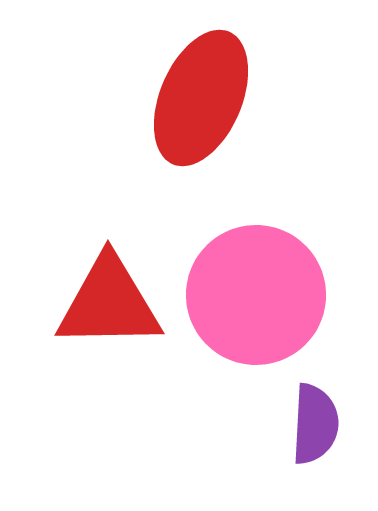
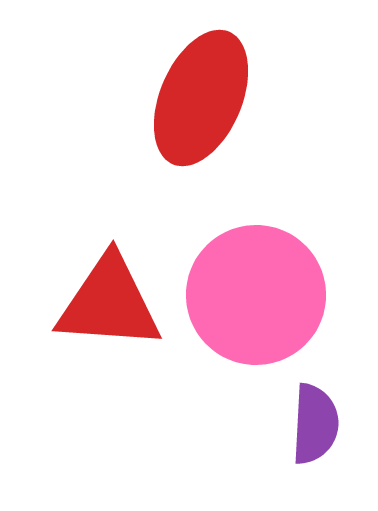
red triangle: rotated 5 degrees clockwise
